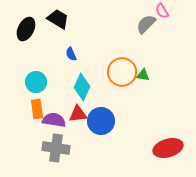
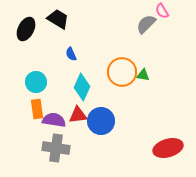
red triangle: moved 1 px down
